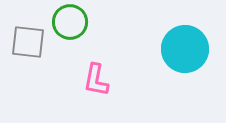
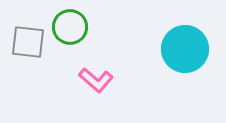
green circle: moved 5 px down
pink L-shape: rotated 60 degrees counterclockwise
